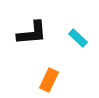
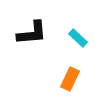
orange rectangle: moved 21 px right, 1 px up
